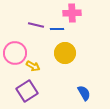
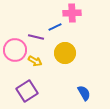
purple line: moved 12 px down
blue line: moved 2 px left, 2 px up; rotated 24 degrees counterclockwise
pink circle: moved 3 px up
yellow arrow: moved 2 px right, 5 px up
